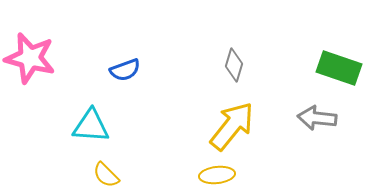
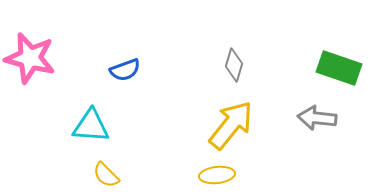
yellow arrow: moved 1 px left, 1 px up
